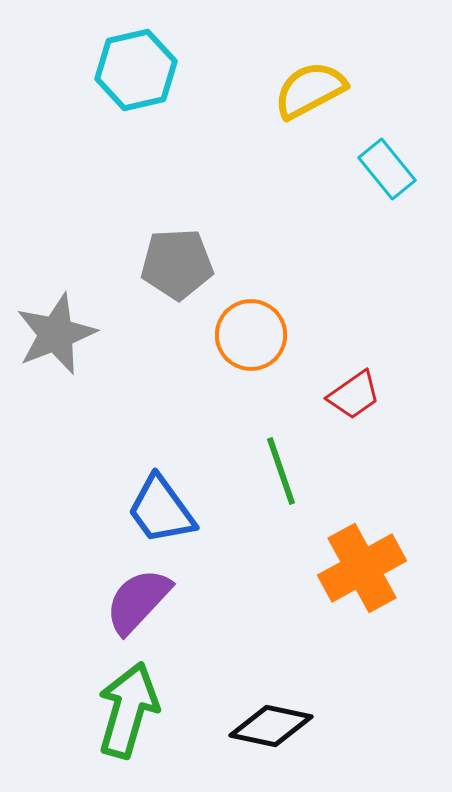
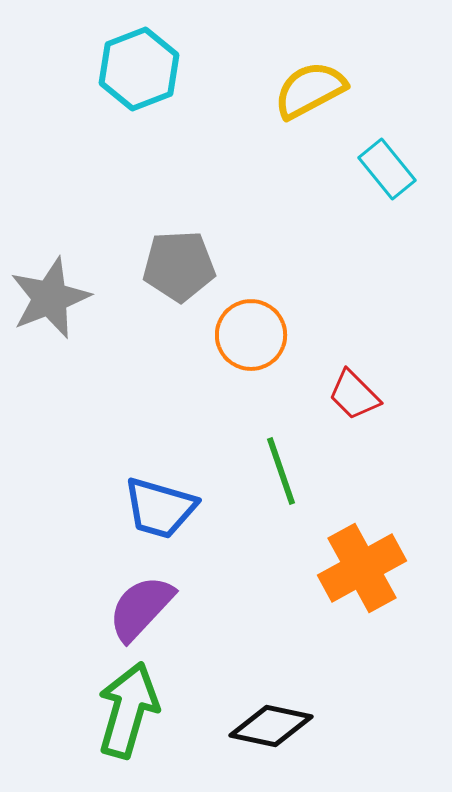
cyan hexagon: moved 3 px right, 1 px up; rotated 8 degrees counterclockwise
gray pentagon: moved 2 px right, 2 px down
gray star: moved 6 px left, 36 px up
red trapezoid: rotated 80 degrees clockwise
blue trapezoid: moved 1 px left, 2 px up; rotated 38 degrees counterclockwise
purple semicircle: moved 3 px right, 7 px down
